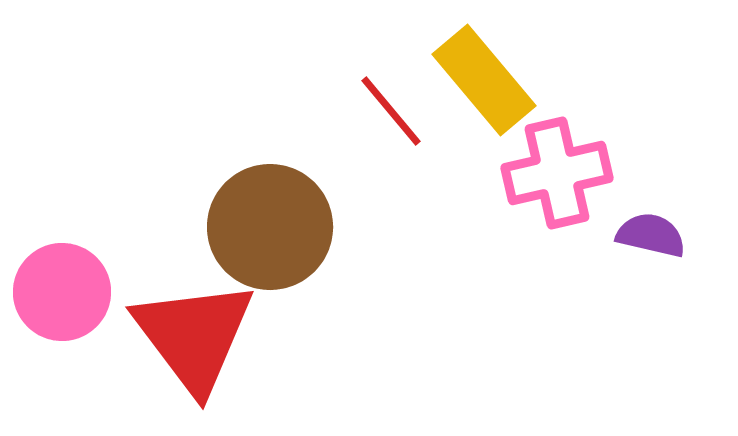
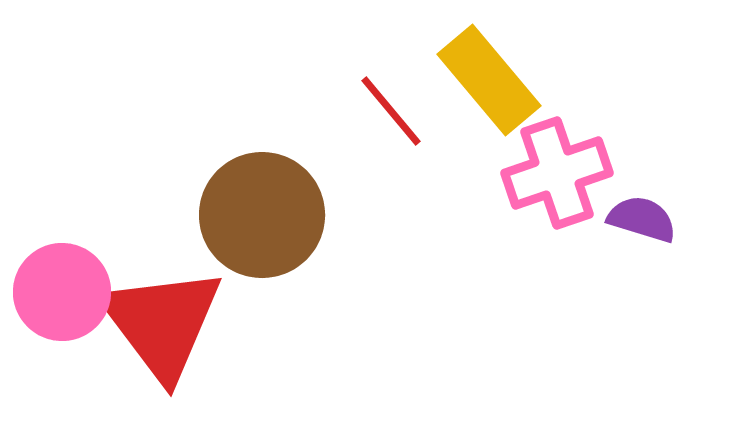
yellow rectangle: moved 5 px right
pink cross: rotated 6 degrees counterclockwise
brown circle: moved 8 px left, 12 px up
purple semicircle: moved 9 px left, 16 px up; rotated 4 degrees clockwise
red triangle: moved 32 px left, 13 px up
